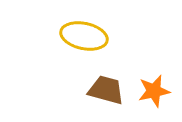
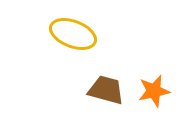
yellow ellipse: moved 11 px left, 2 px up; rotated 9 degrees clockwise
